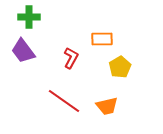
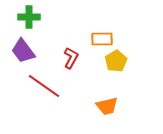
yellow pentagon: moved 4 px left, 6 px up
red line: moved 20 px left, 15 px up
